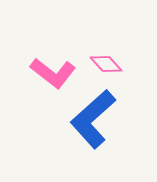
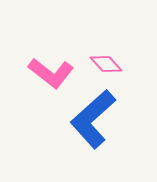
pink L-shape: moved 2 px left
